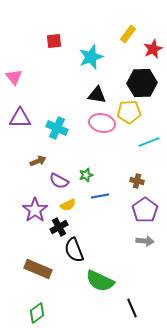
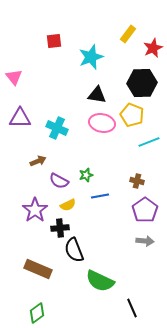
red star: moved 1 px up
yellow pentagon: moved 3 px right, 3 px down; rotated 25 degrees clockwise
black cross: moved 1 px right, 1 px down; rotated 24 degrees clockwise
